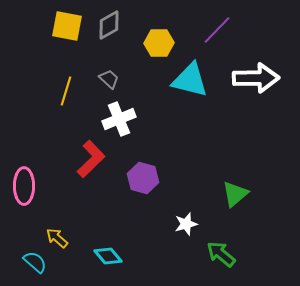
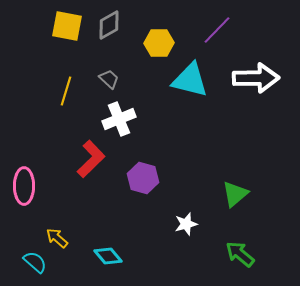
green arrow: moved 19 px right
